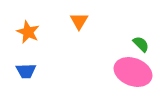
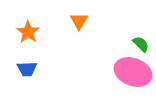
orange star: rotated 10 degrees clockwise
blue trapezoid: moved 1 px right, 2 px up
